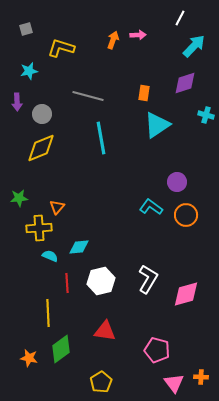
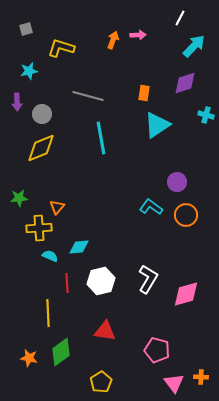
green diamond: moved 3 px down
